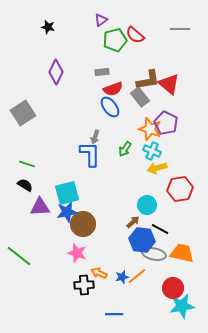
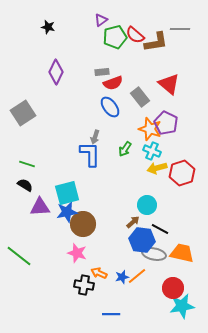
green pentagon at (115, 40): moved 3 px up
brown L-shape at (148, 80): moved 8 px right, 38 px up
red semicircle at (113, 89): moved 6 px up
red hexagon at (180, 189): moved 2 px right, 16 px up; rotated 10 degrees counterclockwise
black cross at (84, 285): rotated 12 degrees clockwise
blue line at (114, 314): moved 3 px left
